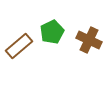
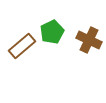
brown rectangle: moved 3 px right
